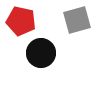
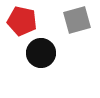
red pentagon: moved 1 px right
